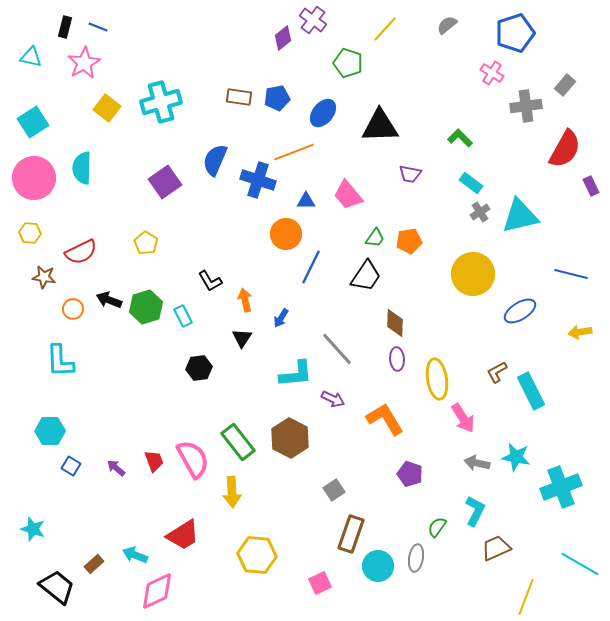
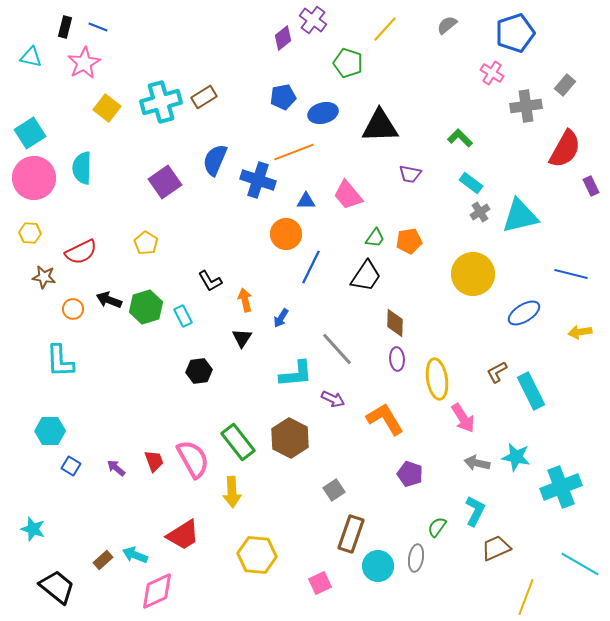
brown rectangle at (239, 97): moved 35 px left; rotated 40 degrees counterclockwise
blue pentagon at (277, 98): moved 6 px right, 1 px up
blue ellipse at (323, 113): rotated 36 degrees clockwise
cyan square at (33, 122): moved 3 px left, 11 px down
blue ellipse at (520, 311): moved 4 px right, 2 px down
black hexagon at (199, 368): moved 3 px down
brown rectangle at (94, 564): moved 9 px right, 4 px up
